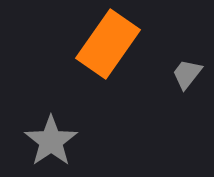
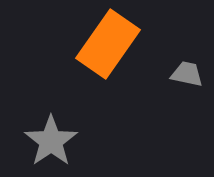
gray trapezoid: rotated 64 degrees clockwise
